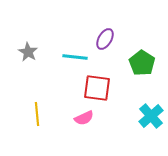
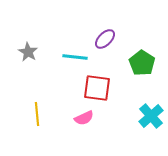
purple ellipse: rotated 15 degrees clockwise
